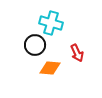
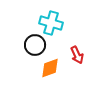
red arrow: moved 2 px down
orange diamond: rotated 25 degrees counterclockwise
